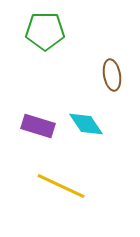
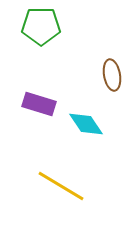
green pentagon: moved 4 px left, 5 px up
purple rectangle: moved 1 px right, 22 px up
yellow line: rotated 6 degrees clockwise
